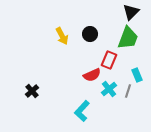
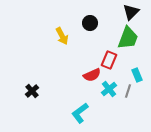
black circle: moved 11 px up
cyan L-shape: moved 2 px left, 2 px down; rotated 10 degrees clockwise
